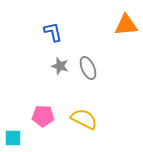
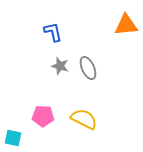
cyan square: rotated 12 degrees clockwise
